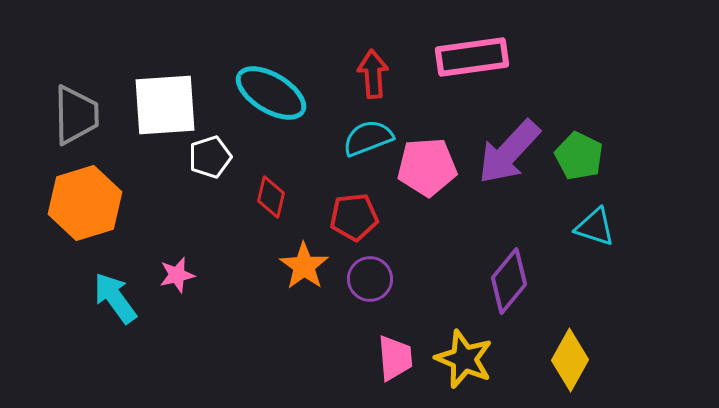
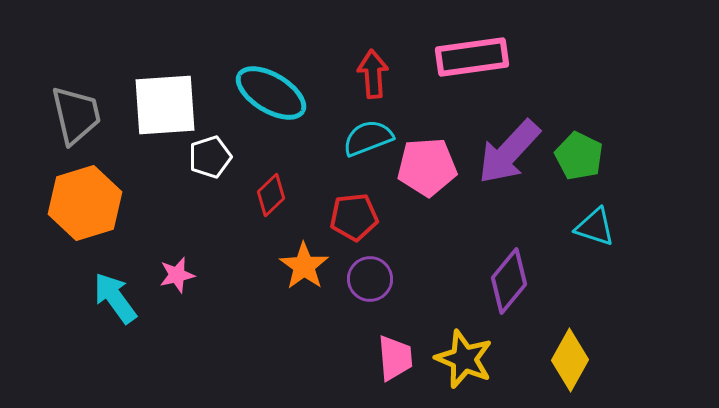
gray trapezoid: rotated 12 degrees counterclockwise
red diamond: moved 2 px up; rotated 33 degrees clockwise
